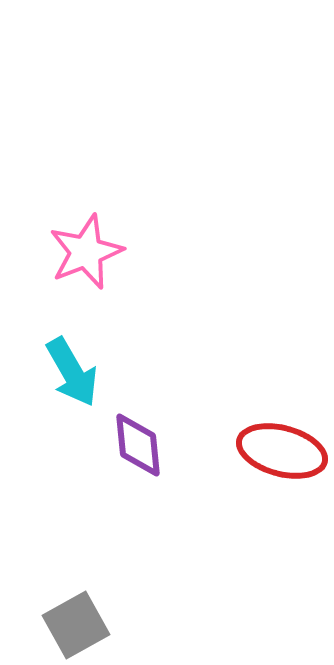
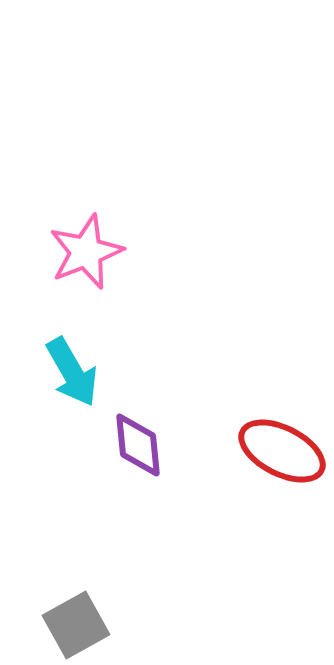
red ellipse: rotated 12 degrees clockwise
